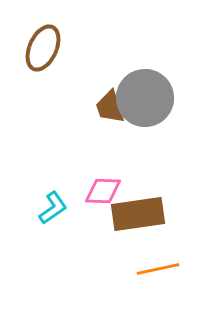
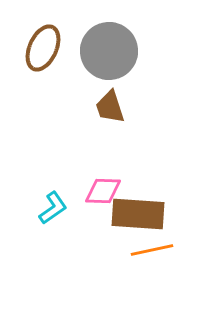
gray circle: moved 36 px left, 47 px up
brown rectangle: rotated 12 degrees clockwise
orange line: moved 6 px left, 19 px up
